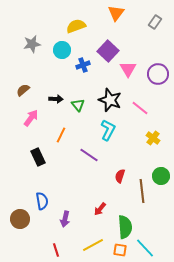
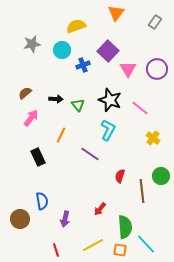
purple circle: moved 1 px left, 5 px up
brown semicircle: moved 2 px right, 3 px down
purple line: moved 1 px right, 1 px up
cyan line: moved 1 px right, 4 px up
